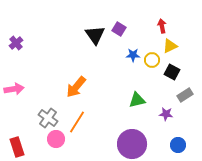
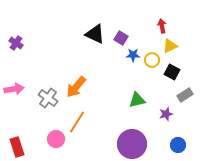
purple square: moved 2 px right, 9 px down
black triangle: moved 1 px up; rotated 30 degrees counterclockwise
purple cross: rotated 16 degrees counterclockwise
purple star: rotated 24 degrees counterclockwise
gray cross: moved 20 px up
